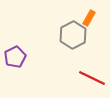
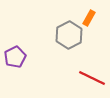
gray hexagon: moved 4 px left
